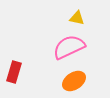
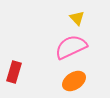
yellow triangle: rotated 35 degrees clockwise
pink semicircle: moved 2 px right
